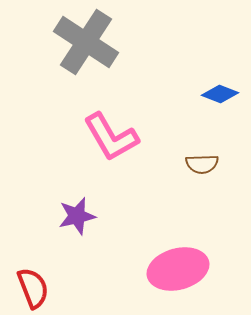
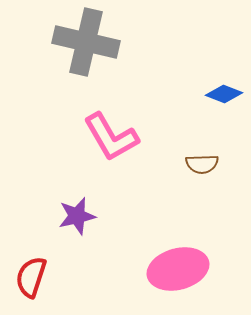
gray cross: rotated 20 degrees counterclockwise
blue diamond: moved 4 px right
red semicircle: moved 2 px left, 11 px up; rotated 141 degrees counterclockwise
